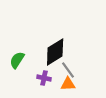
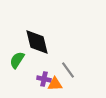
black diamond: moved 18 px left, 10 px up; rotated 72 degrees counterclockwise
purple cross: moved 1 px down
orange triangle: moved 13 px left
